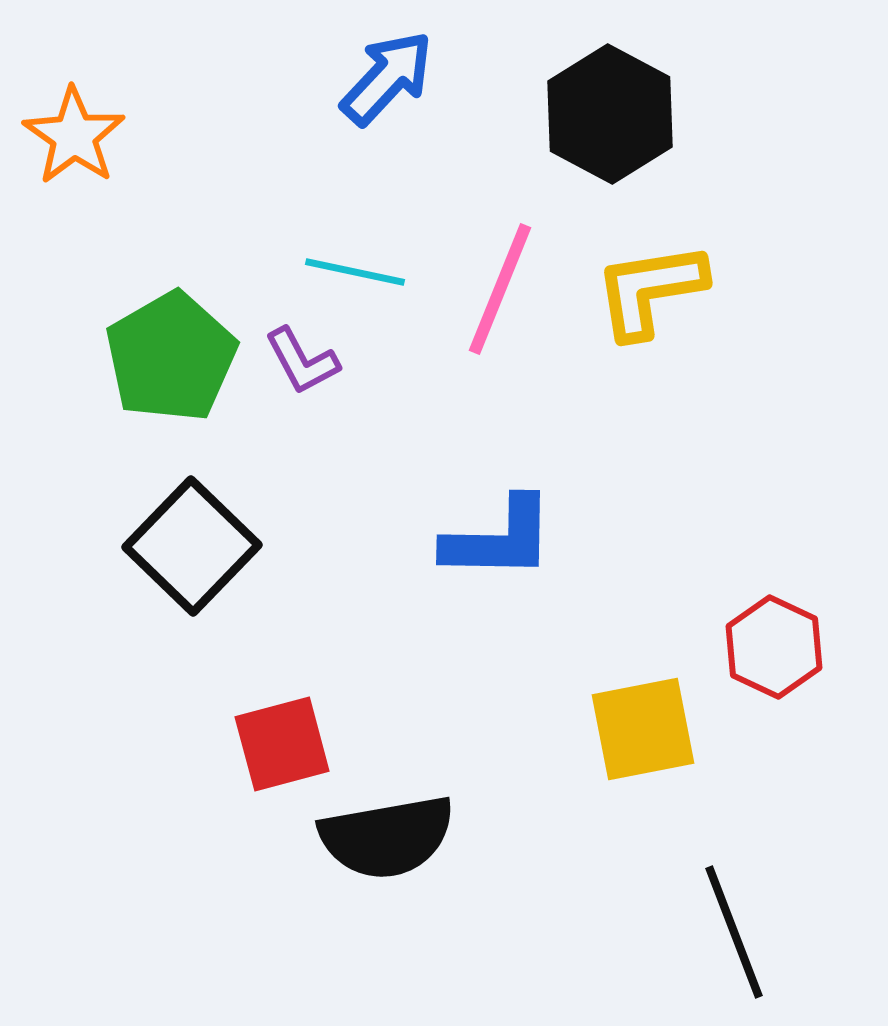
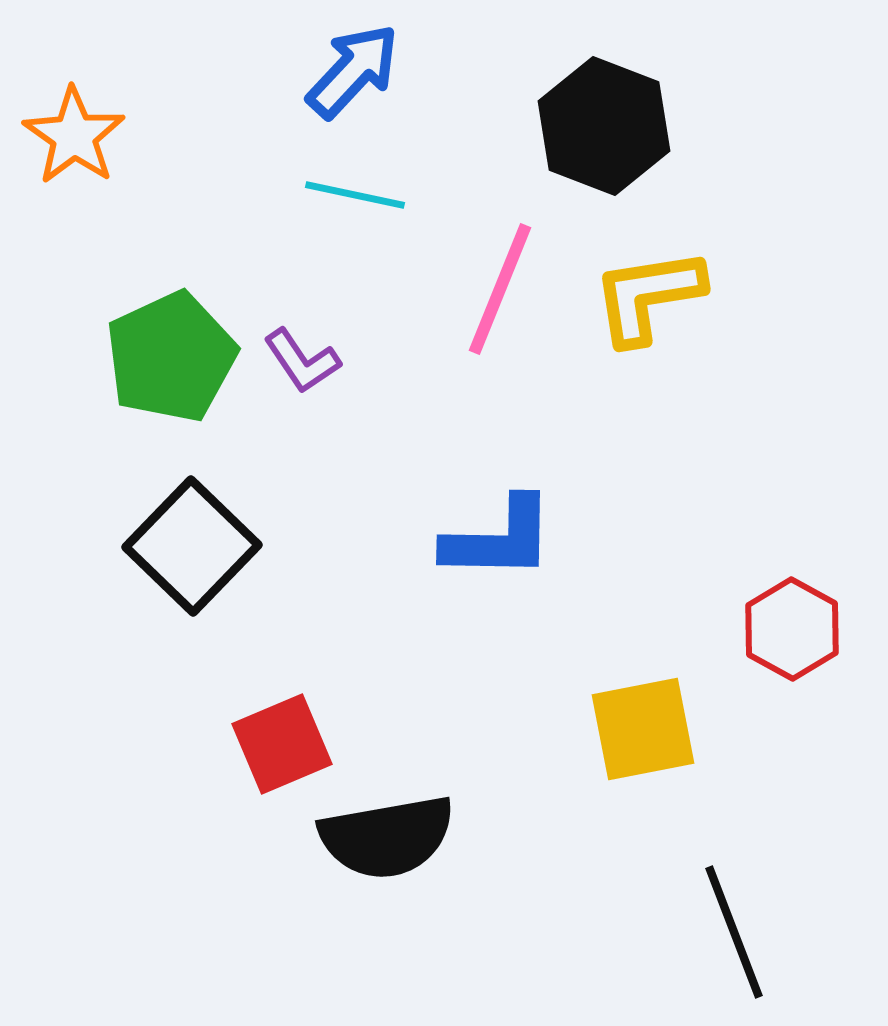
blue arrow: moved 34 px left, 7 px up
black hexagon: moved 6 px left, 12 px down; rotated 7 degrees counterclockwise
cyan line: moved 77 px up
yellow L-shape: moved 2 px left, 6 px down
green pentagon: rotated 5 degrees clockwise
purple L-shape: rotated 6 degrees counterclockwise
red hexagon: moved 18 px right, 18 px up; rotated 4 degrees clockwise
red square: rotated 8 degrees counterclockwise
